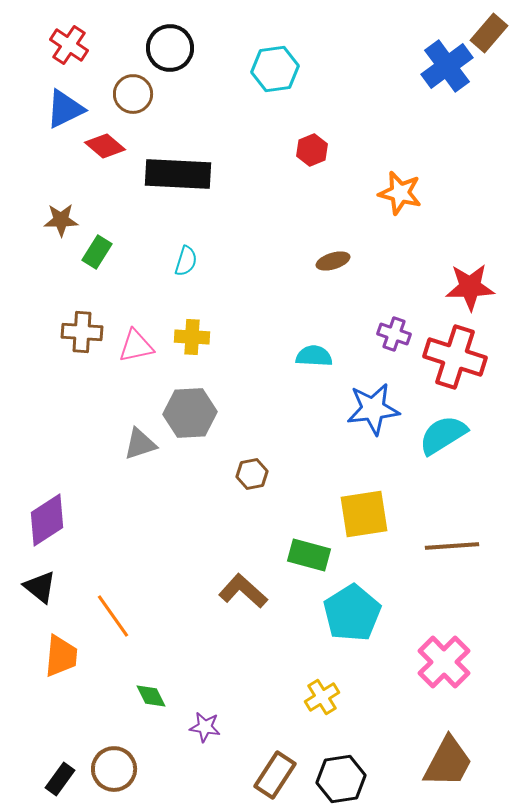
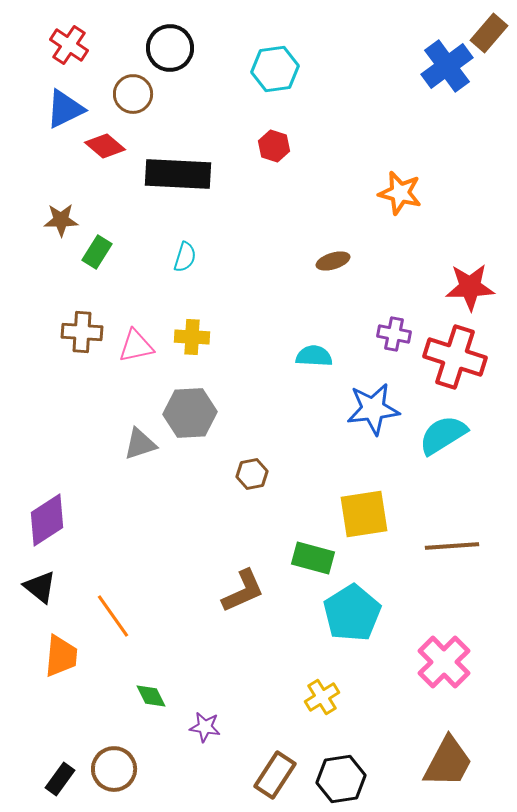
red hexagon at (312, 150): moved 38 px left, 4 px up; rotated 20 degrees counterclockwise
cyan semicircle at (186, 261): moved 1 px left, 4 px up
purple cross at (394, 334): rotated 8 degrees counterclockwise
green rectangle at (309, 555): moved 4 px right, 3 px down
brown L-shape at (243, 591): rotated 114 degrees clockwise
